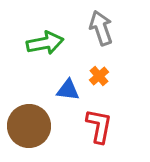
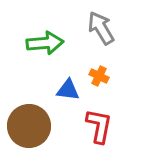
gray arrow: rotated 12 degrees counterclockwise
green arrow: rotated 6 degrees clockwise
orange cross: rotated 24 degrees counterclockwise
